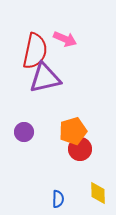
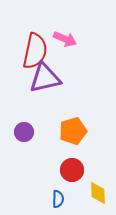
red circle: moved 8 px left, 21 px down
